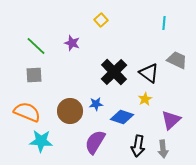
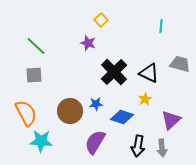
cyan line: moved 3 px left, 3 px down
purple star: moved 16 px right
gray trapezoid: moved 3 px right, 4 px down; rotated 10 degrees counterclockwise
black triangle: rotated 10 degrees counterclockwise
orange semicircle: moved 1 px left, 1 px down; rotated 40 degrees clockwise
gray arrow: moved 1 px left, 1 px up
